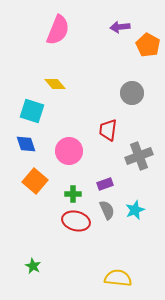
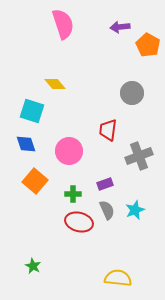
pink semicircle: moved 5 px right, 6 px up; rotated 40 degrees counterclockwise
red ellipse: moved 3 px right, 1 px down
